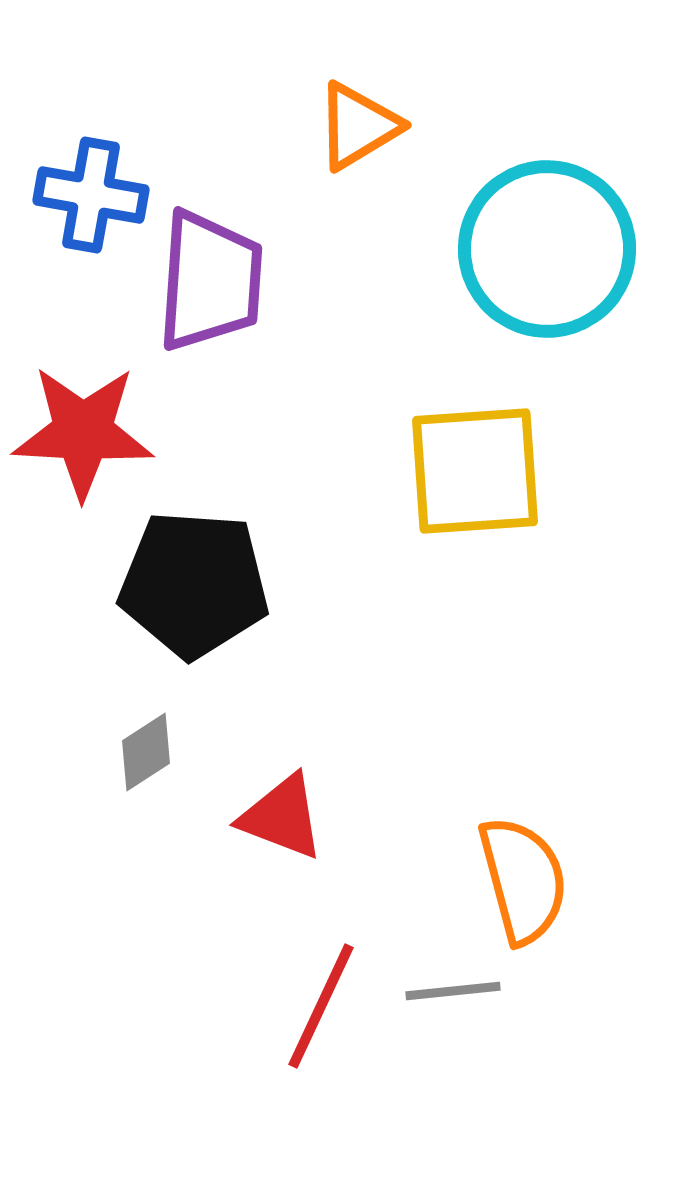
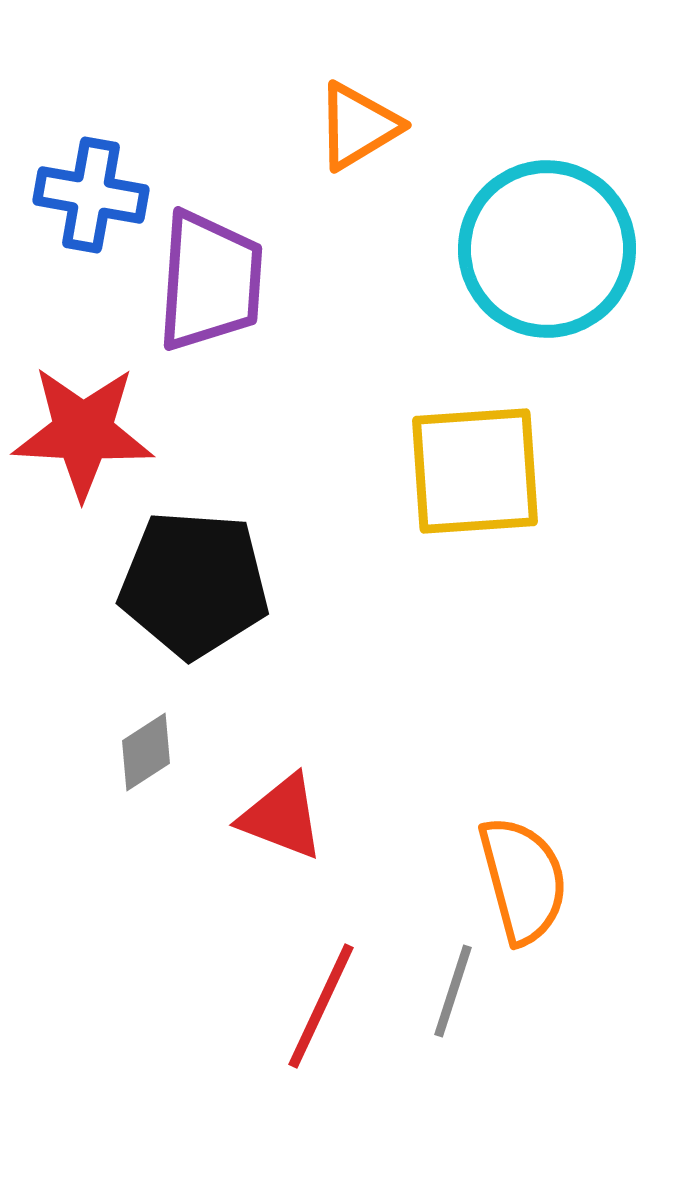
gray line: rotated 66 degrees counterclockwise
